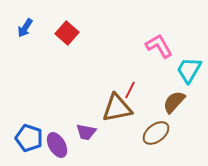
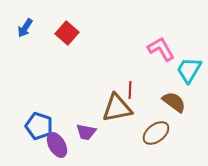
pink L-shape: moved 2 px right, 3 px down
red line: rotated 24 degrees counterclockwise
brown semicircle: rotated 85 degrees clockwise
blue pentagon: moved 10 px right, 12 px up
